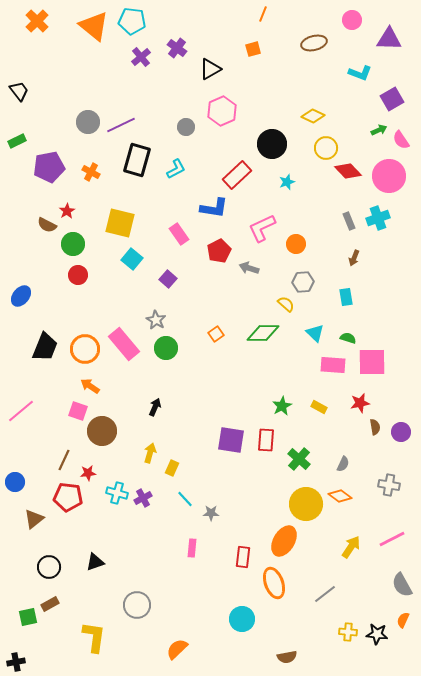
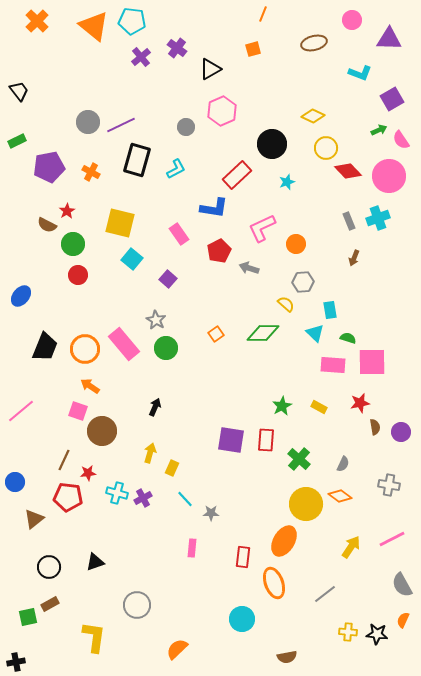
cyan rectangle at (346, 297): moved 16 px left, 13 px down
